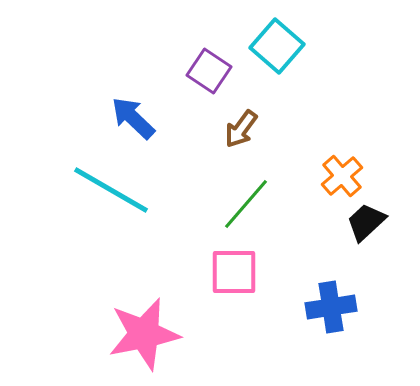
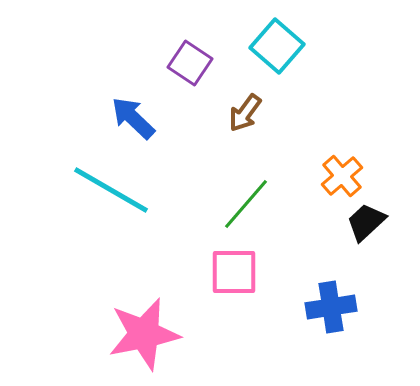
purple square: moved 19 px left, 8 px up
brown arrow: moved 4 px right, 16 px up
